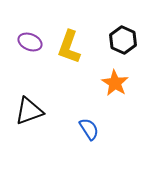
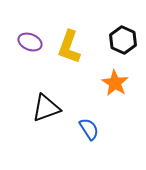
black triangle: moved 17 px right, 3 px up
